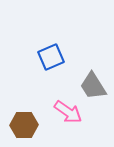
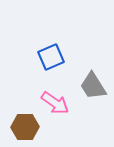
pink arrow: moved 13 px left, 9 px up
brown hexagon: moved 1 px right, 2 px down
